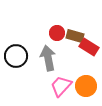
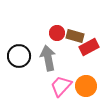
red rectangle: rotated 60 degrees counterclockwise
black circle: moved 3 px right
